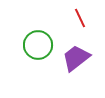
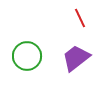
green circle: moved 11 px left, 11 px down
